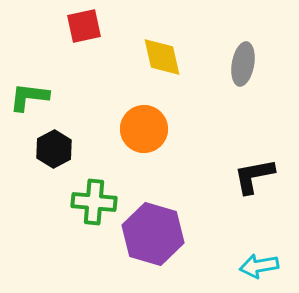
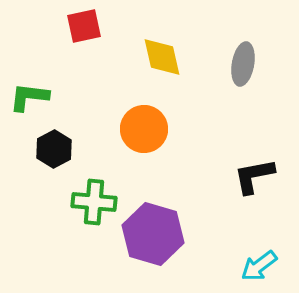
cyan arrow: rotated 27 degrees counterclockwise
